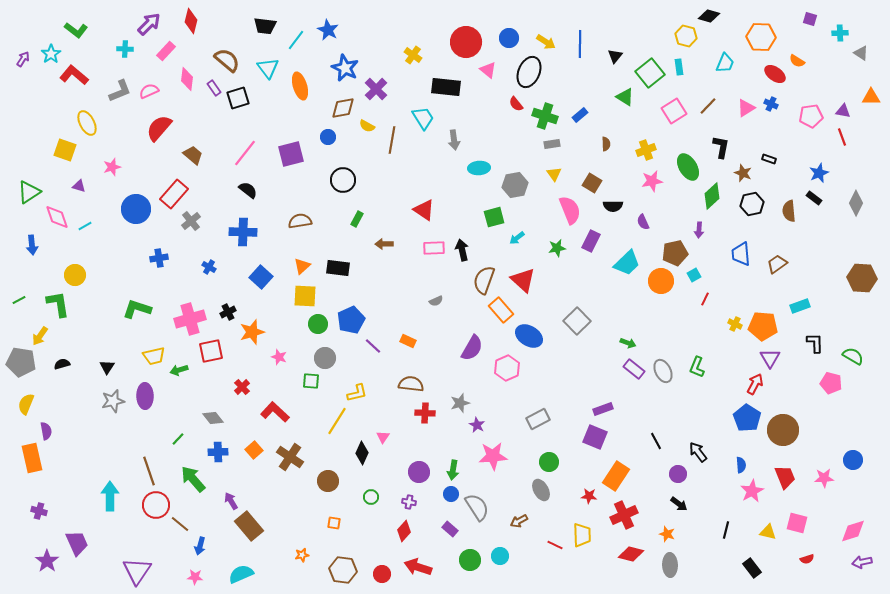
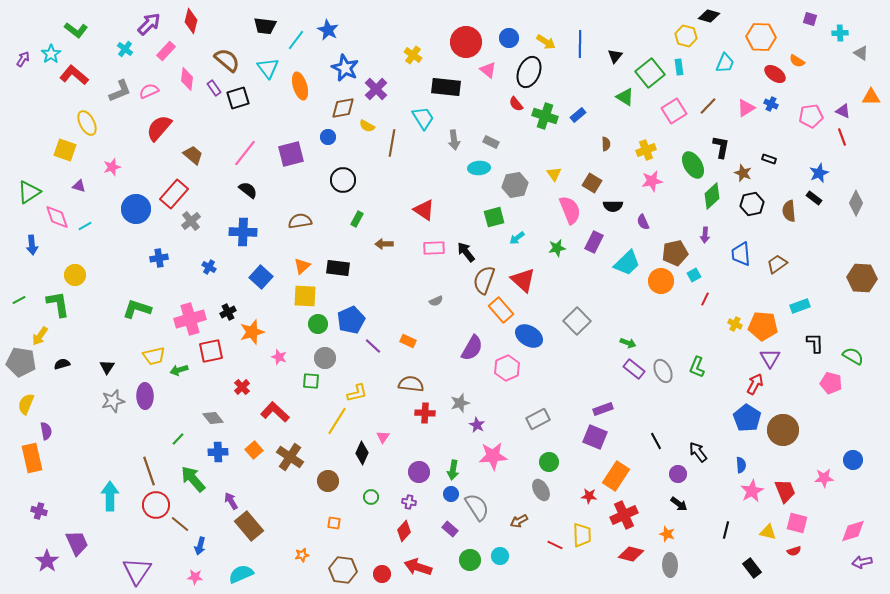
cyan cross at (125, 49): rotated 35 degrees clockwise
purple triangle at (843, 111): rotated 14 degrees clockwise
blue rectangle at (580, 115): moved 2 px left
brown line at (392, 140): moved 3 px down
gray rectangle at (552, 144): moved 61 px left, 2 px up; rotated 35 degrees clockwise
green ellipse at (688, 167): moved 5 px right, 2 px up
purple arrow at (699, 230): moved 6 px right, 5 px down
purple rectangle at (591, 241): moved 3 px right, 1 px down
black arrow at (462, 250): moved 4 px right, 2 px down; rotated 25 degrees counterclockwise
red trapezoid at (785, 477): moved 14 px down
red semicircle at (807, 559): moved 13 px left, 8 px up
